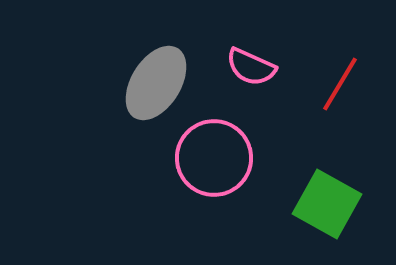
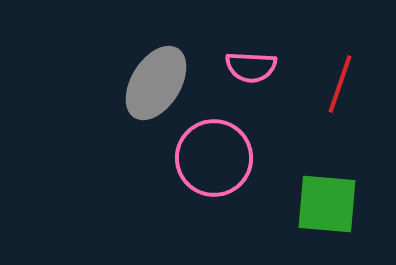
pink semicircle: rotated 21 degrees counterclockwise
red line: rotated 12 degrees counterclockwise
green square: rotated 24 degrees counterclockwise
